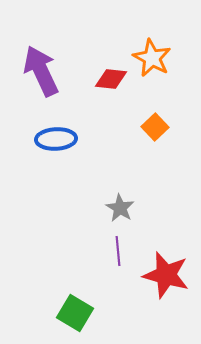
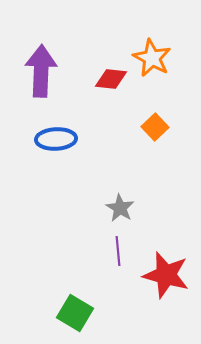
purple arrow: rotated 27 degrees clockwise
